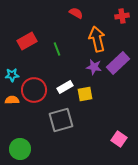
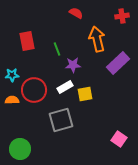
red rectangle: rotated 72 degrees counterclockwise
purple star: moved 21 px left, 2 px up; rotated 14 degrees counterclockwise
